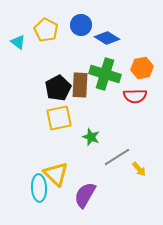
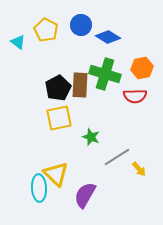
blue diamond: moved 1 px right, 1 px up
